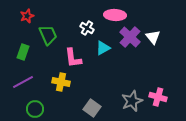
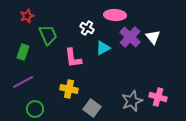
yellow cross: moved 8 px right, 7 px down
